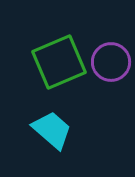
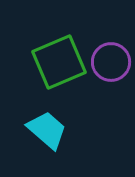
cyan trapezoid: moved 5 px left
